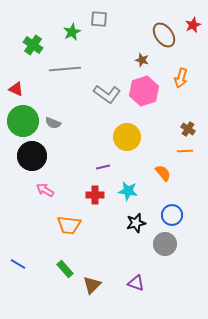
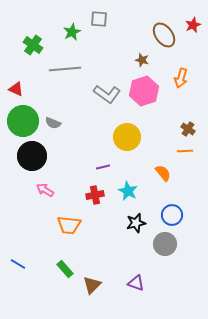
cyan star: rotated 18 degrees clockwise
red cross: rotated 12 degrees counterclockwise
